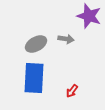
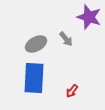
purple star: moved 1 px down
gray arrow: rotated 42 degrees clockwise
